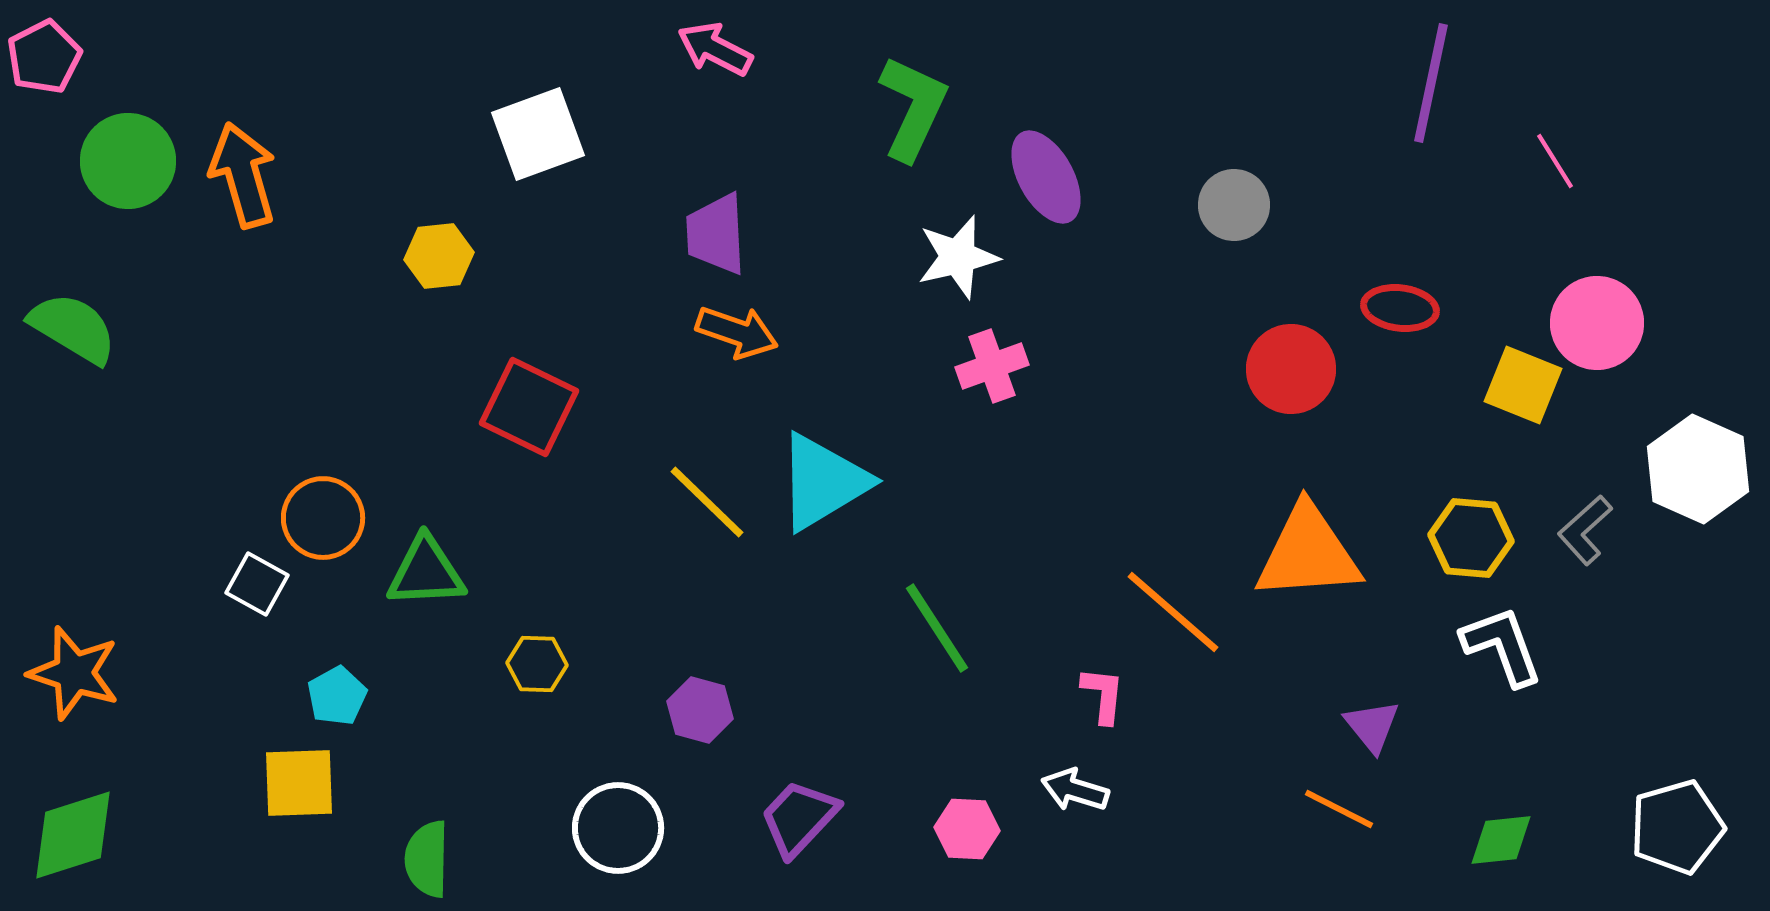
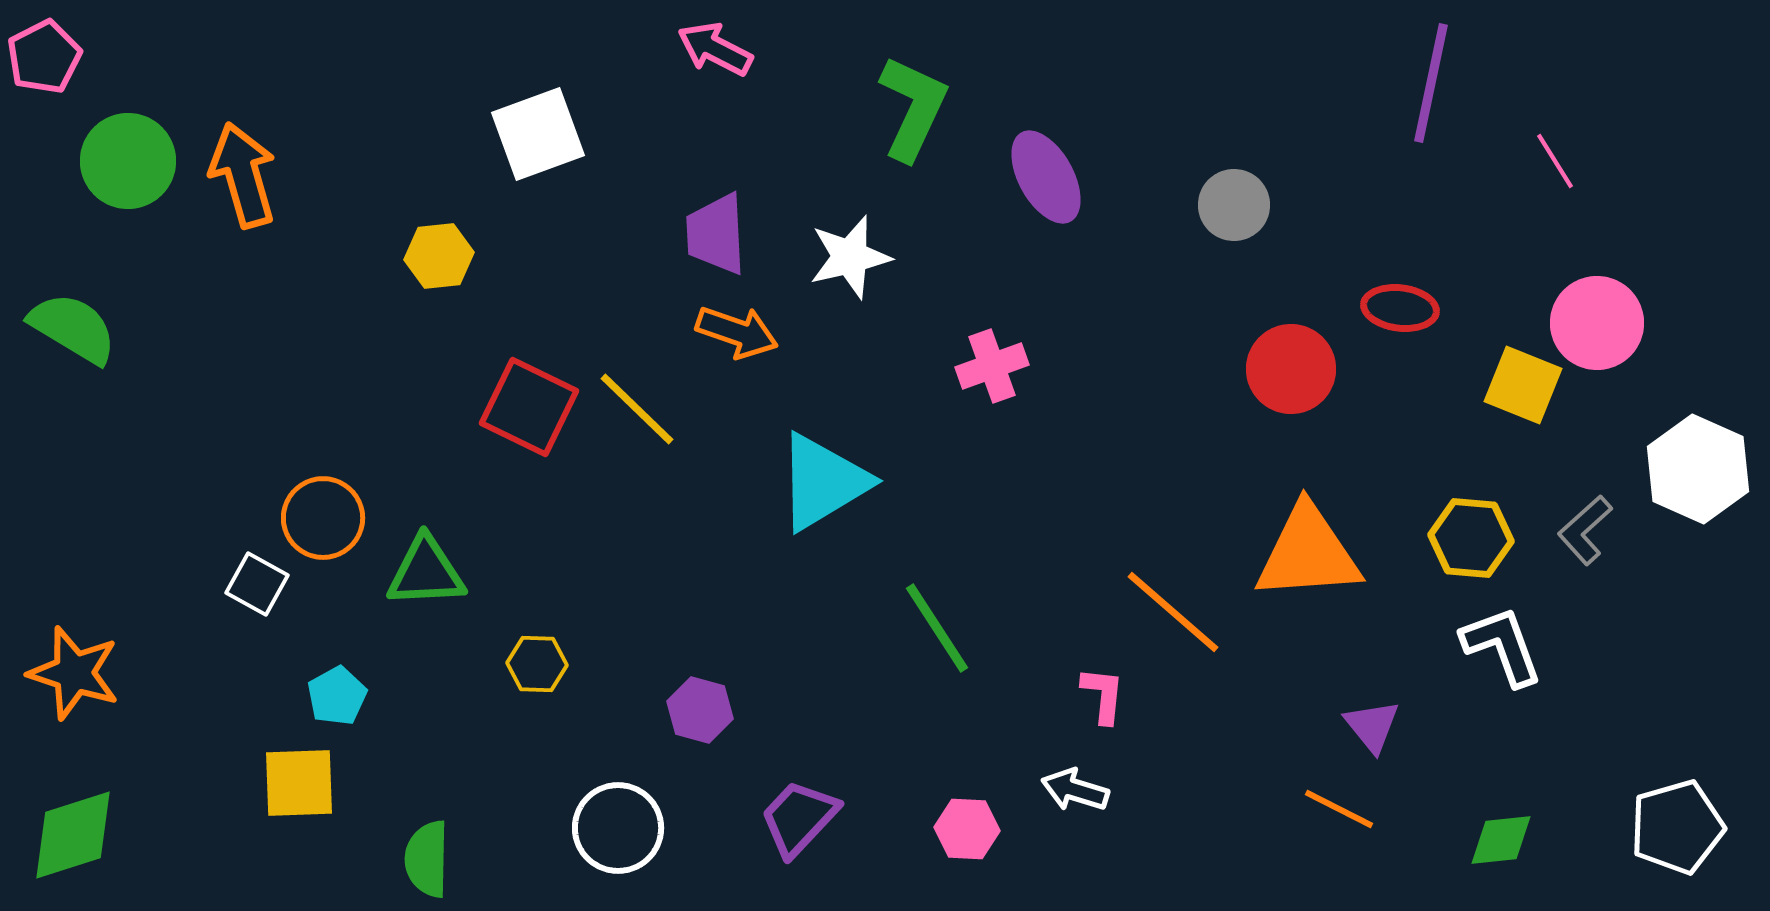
white star at (958, 257): moved 108 px left
yellow line at (707, 502): moved 70 px left, 93 px up
